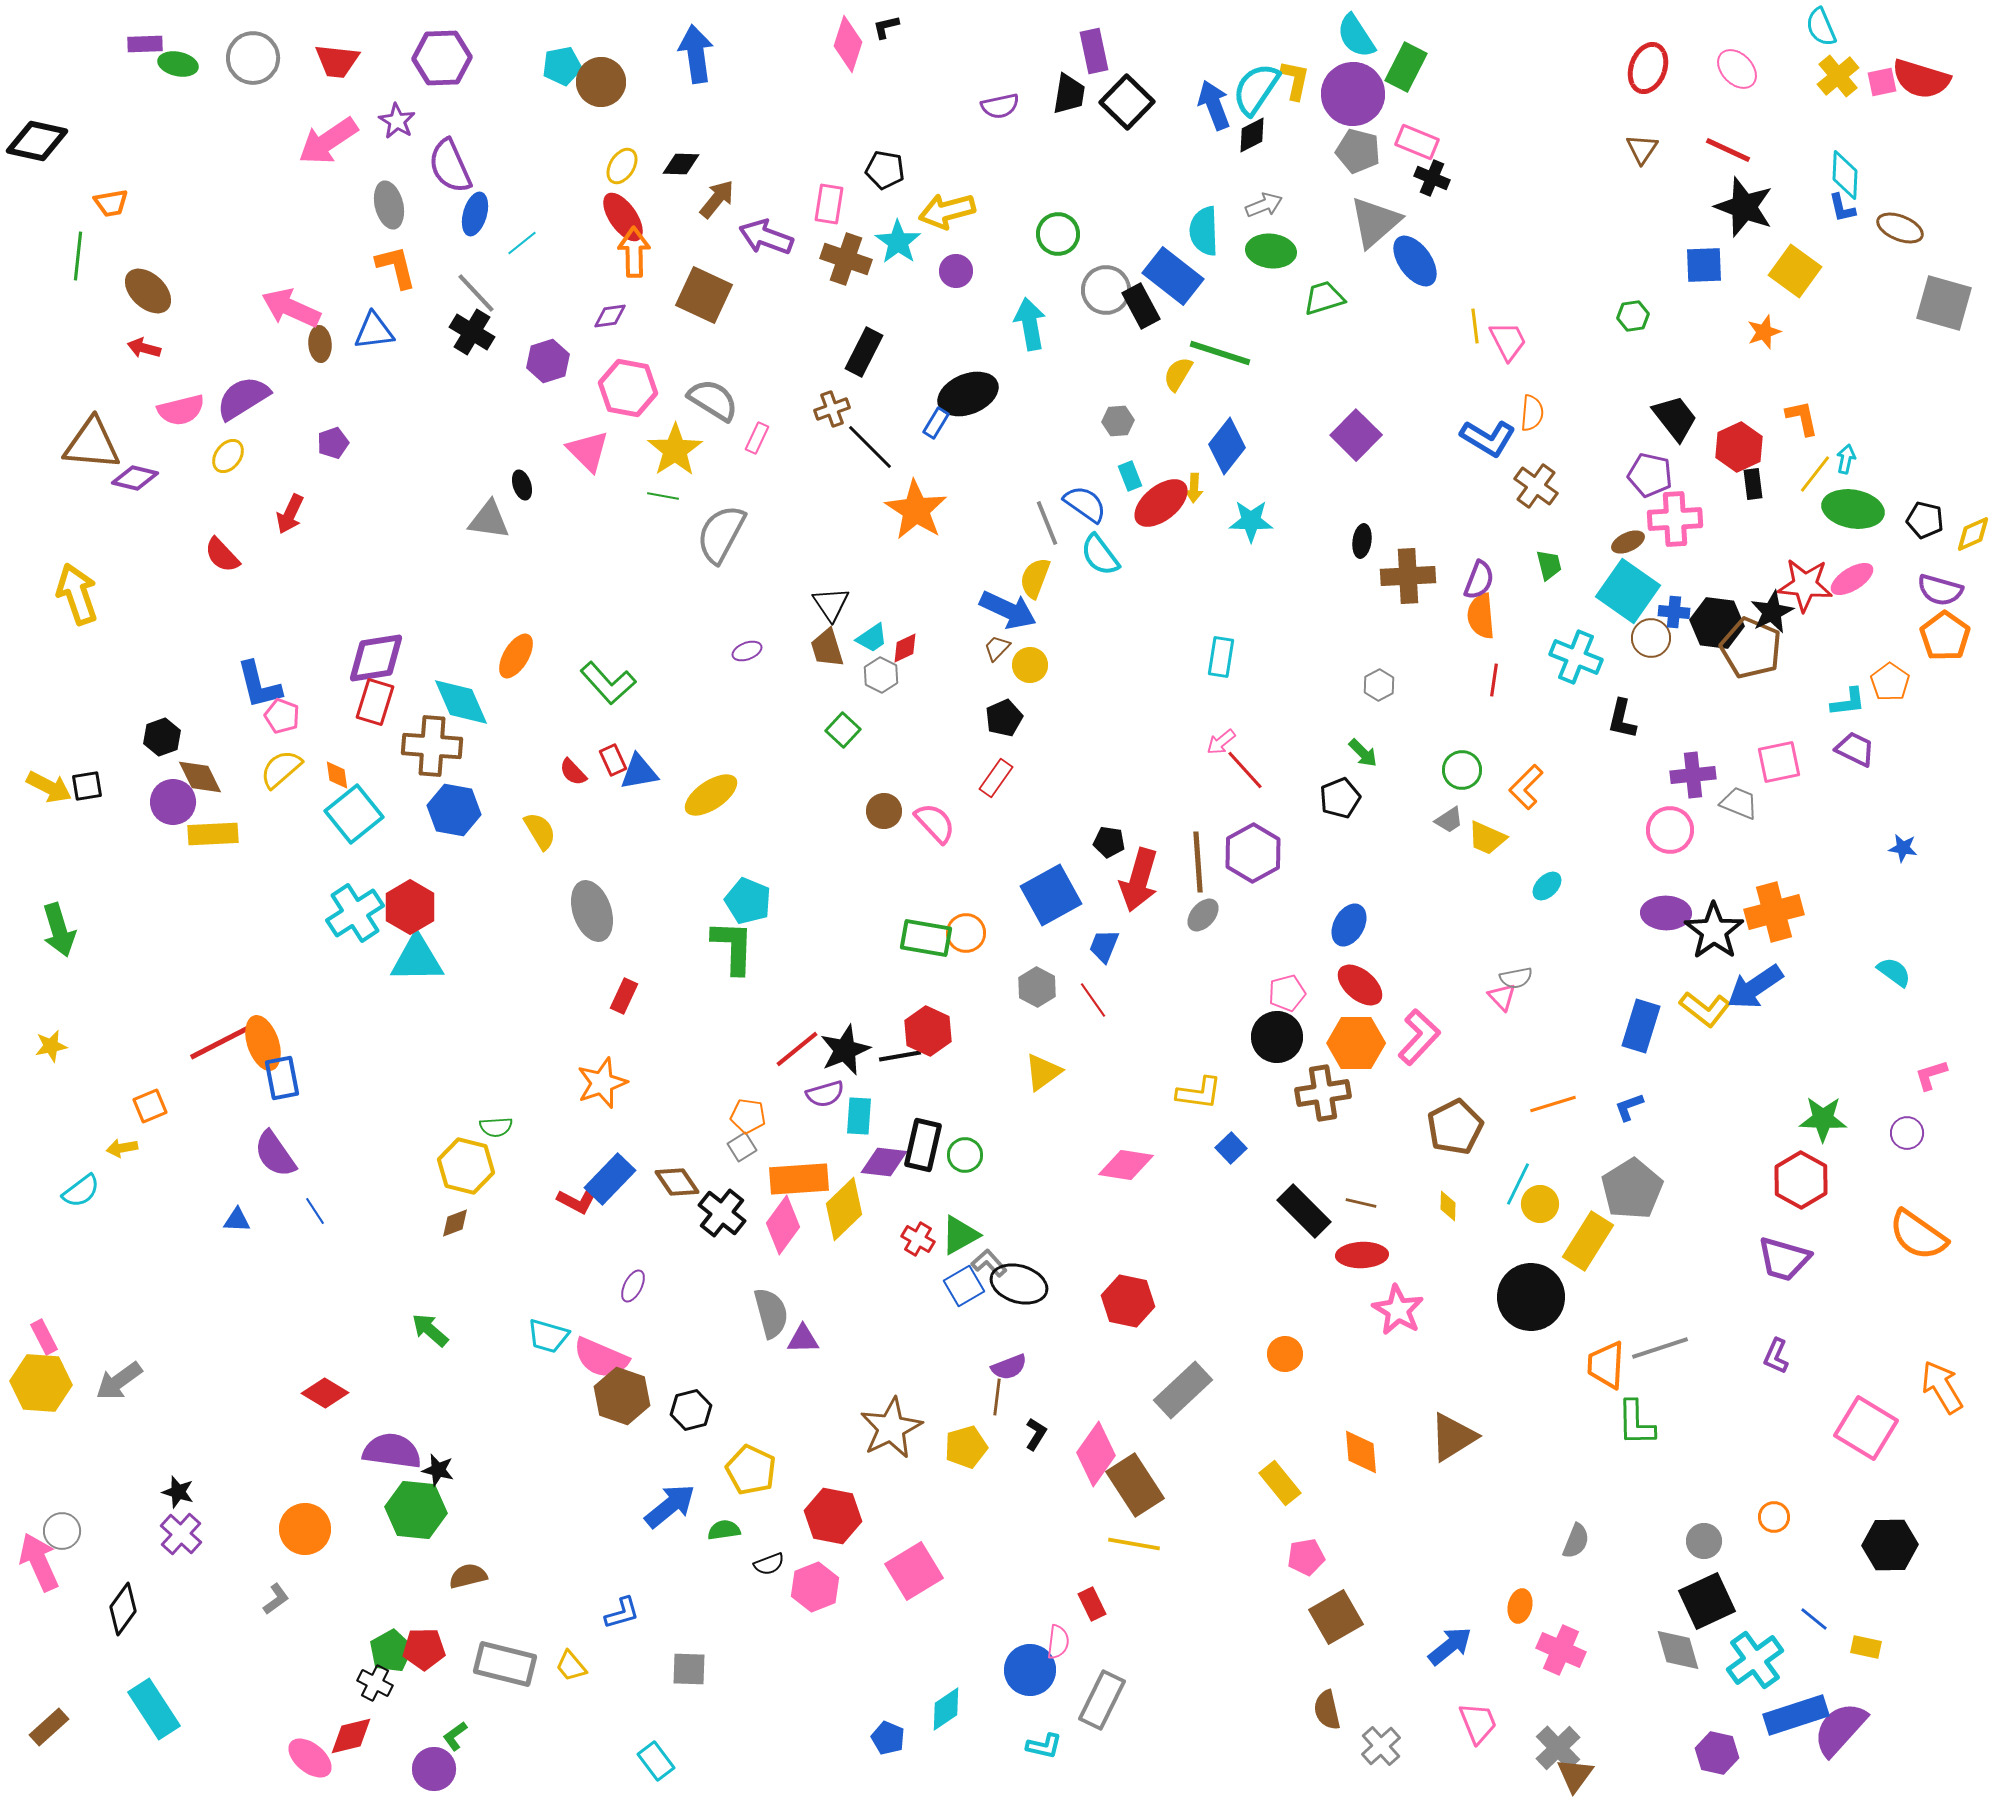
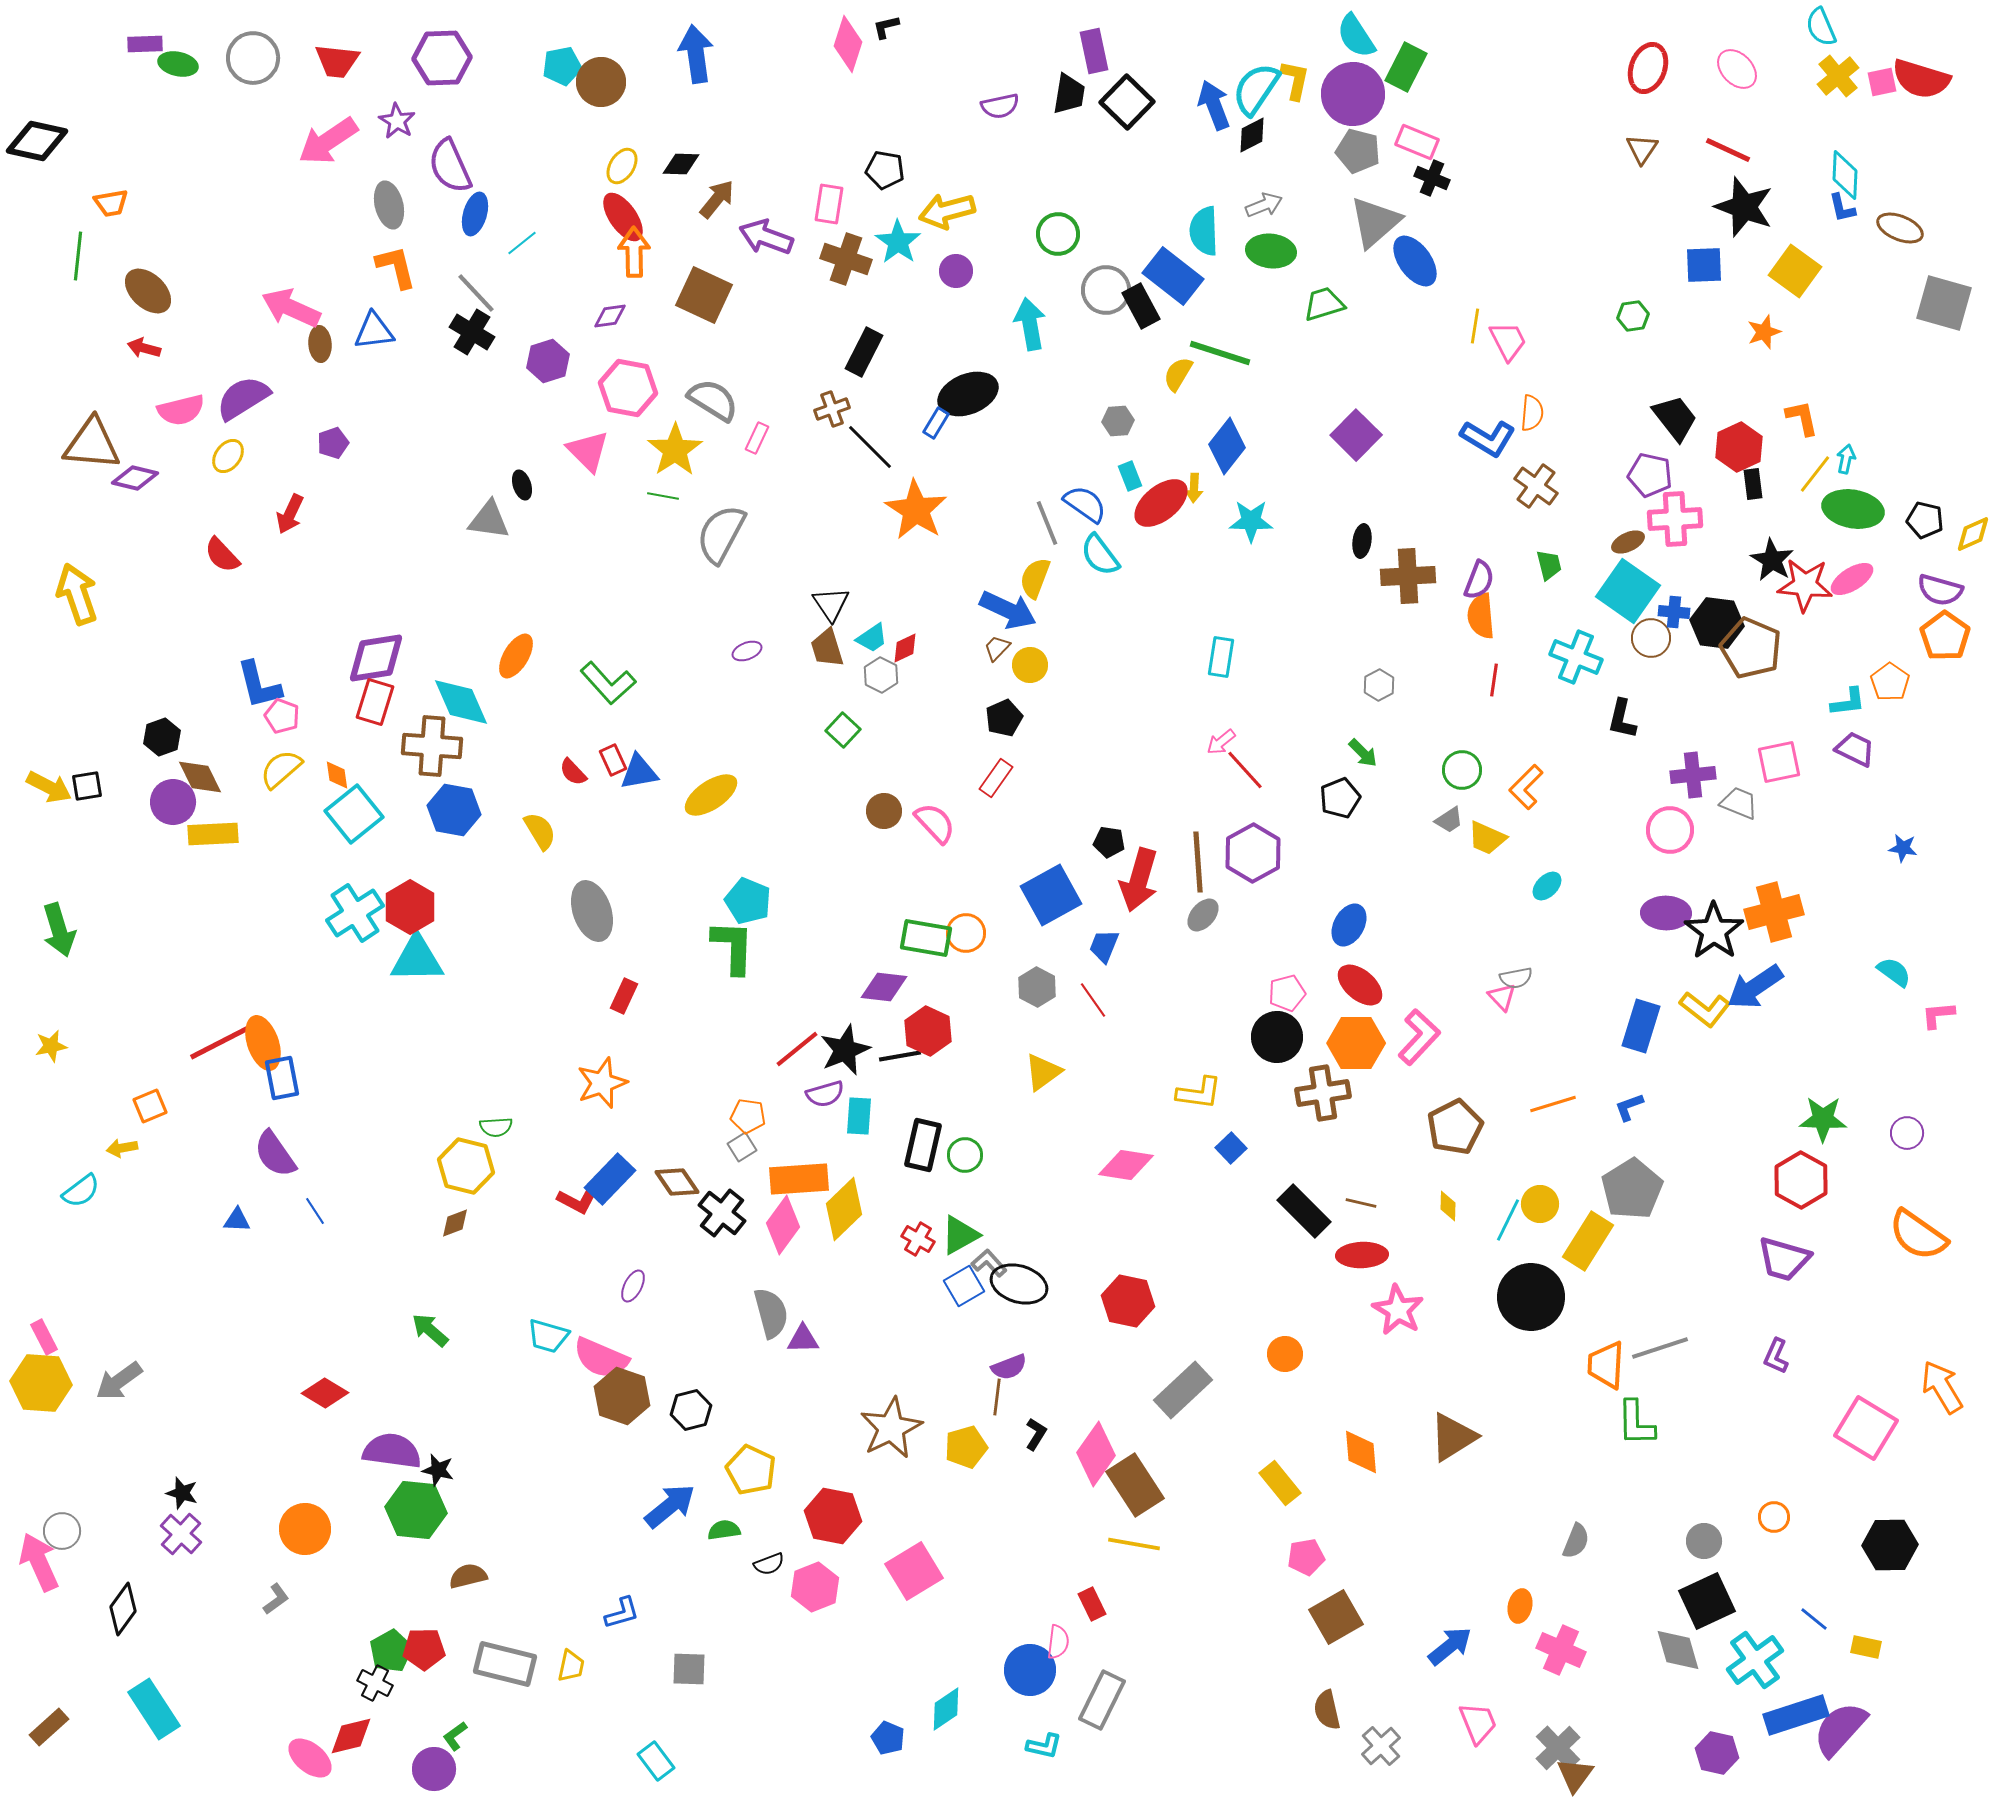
green trapezoid at (1324, 298): moved 6 px down
yellow line at (1475, 326): rotated 16 degrees clockwise
black star at (1772, 612): moved 52 px up; rotated 15 degrees counterclockwise
pink L-shape at (1931, 1075): moved 7 px right, 60 px up; rotated 12 degrees clockwise
purple diamond at (884, 1162): moved 175 px up
cyan line at (1518, 1184): moved 10 px left, 36 px down
black star at (178, 1492): moved 4 px right, 1 px down
yellow trapezoid at (571, 1666): rotated 128 degrees counterclockwise
